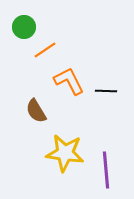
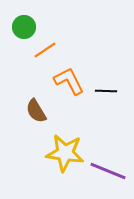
purple line: moved 2 px right, 1 px down; rotated 63 degrees counterclockwise
